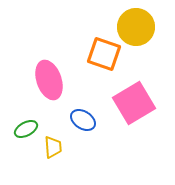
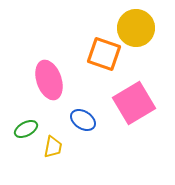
yellow circle: moved 1 px down
yellow trapezoid: rotated 15 degrees clockwise
